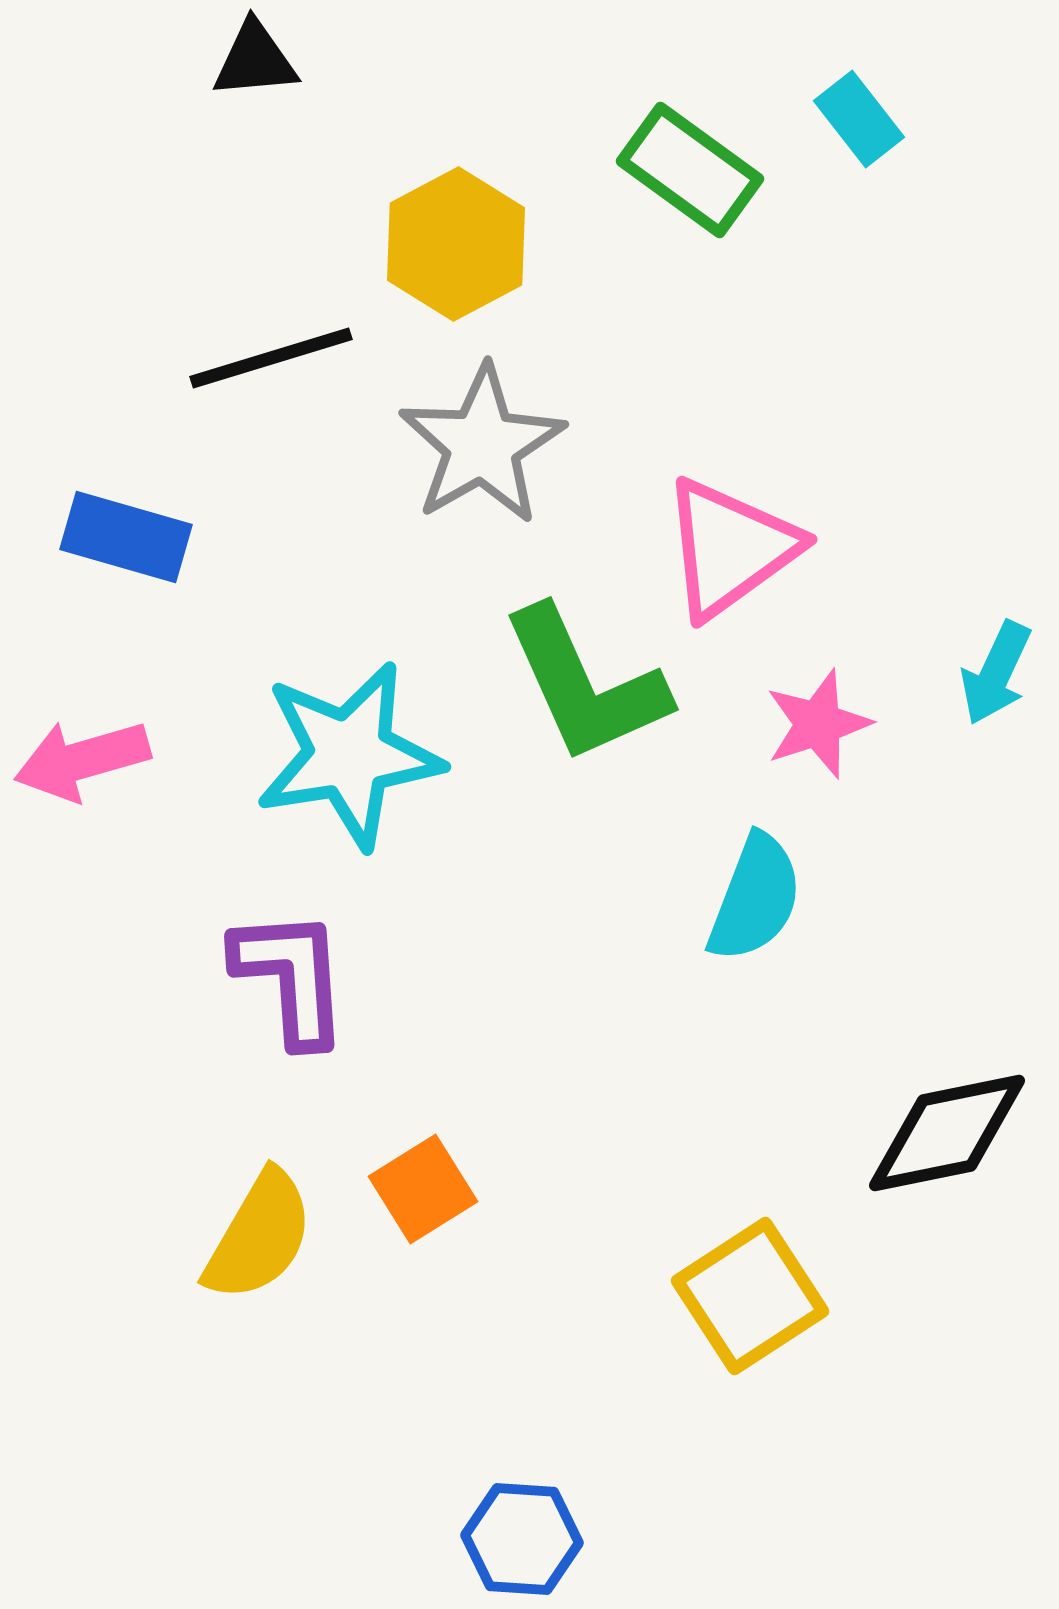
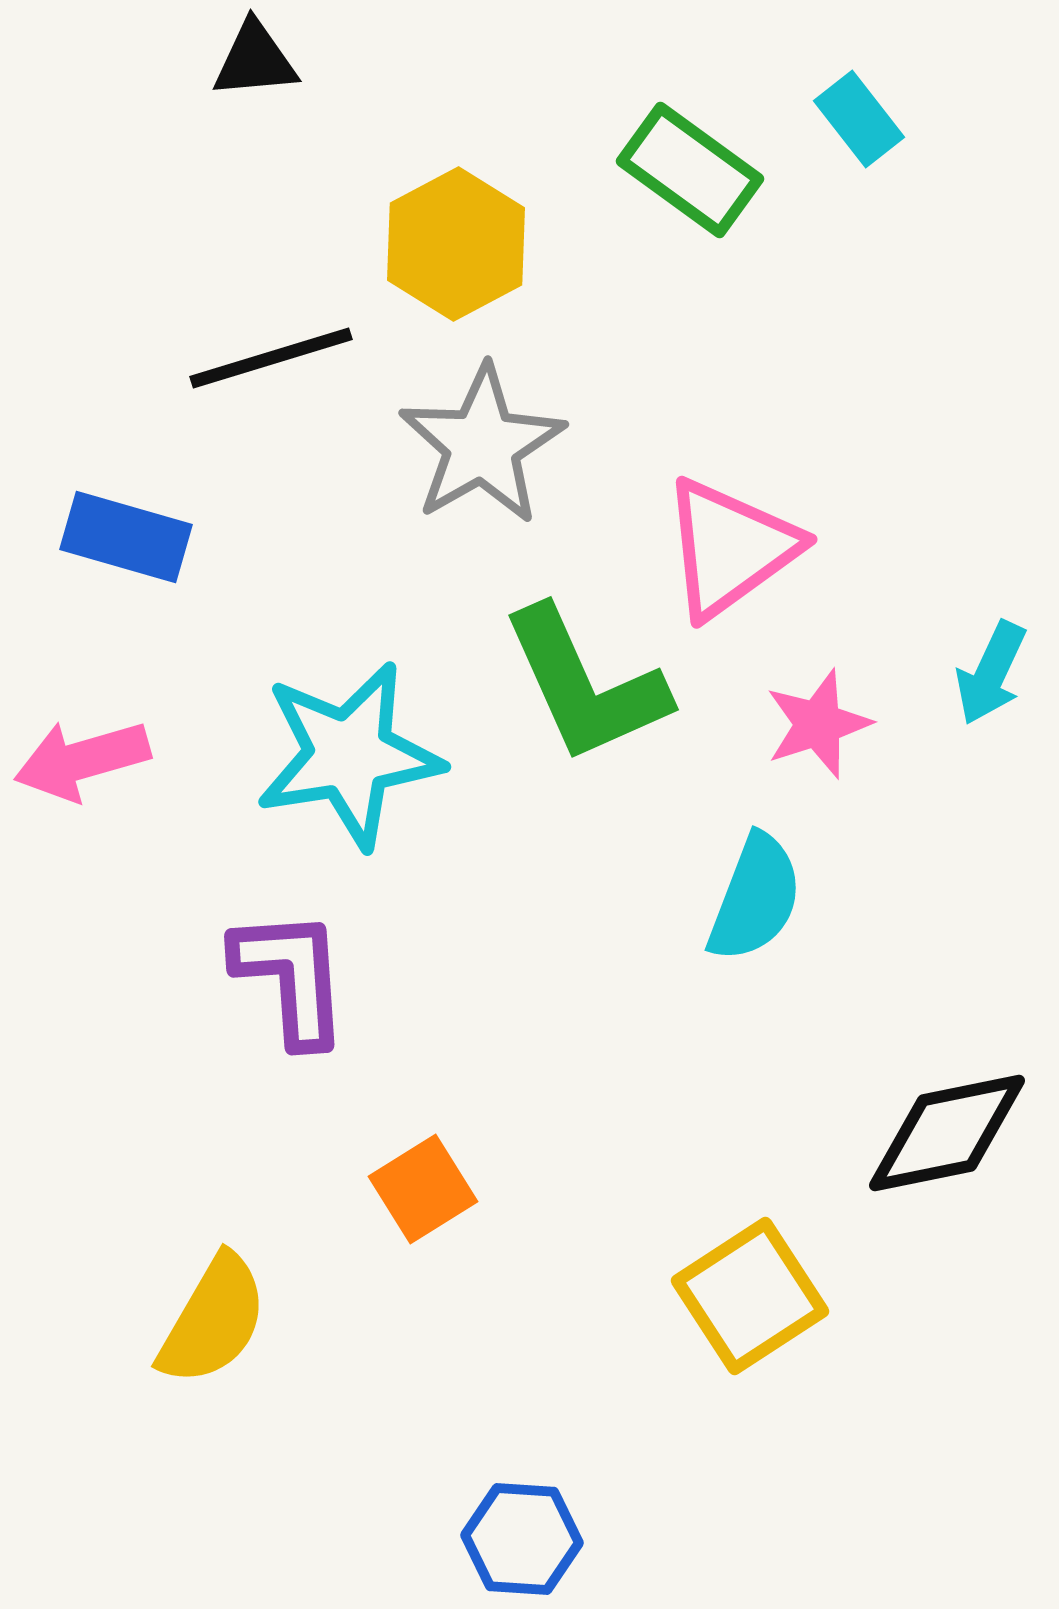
cyan arrow: moved 5 px left
yellow semicircle: moved 46 px left, 84 px down
